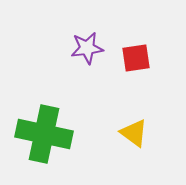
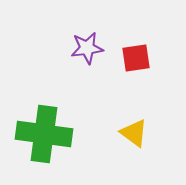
green cross: rotated 4 degrees counterclockwise
